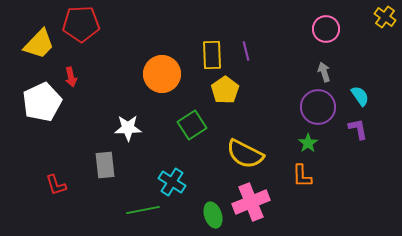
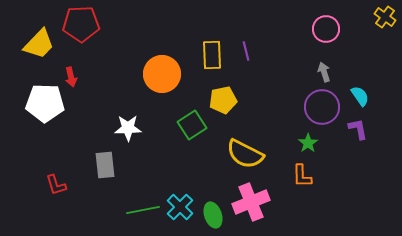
yellow pentagon: moved 2 px left, 10 px down; rotated 24 degrees clockwise
white pentagon: moved 3 px right, 1 px down; rotated 27 degrees clockwise
purple circle: moved 4 px right
cyan cross: moved 8 px right, 25 px down; rotated 12 degrees clockwise
